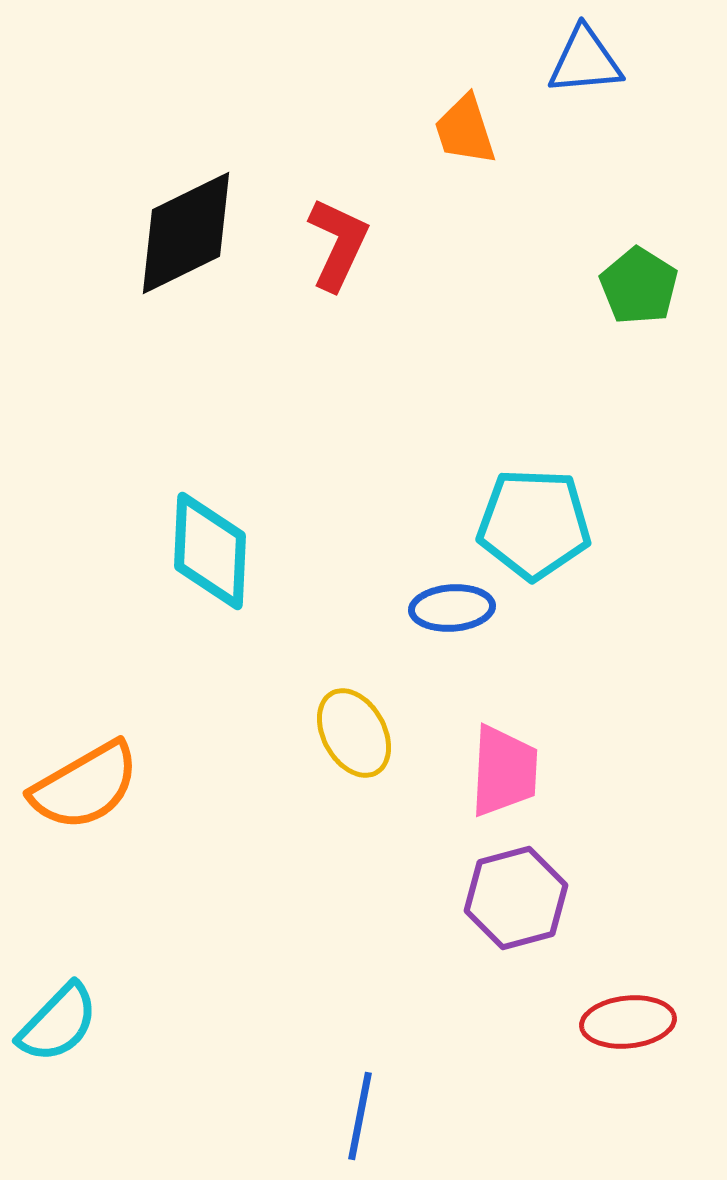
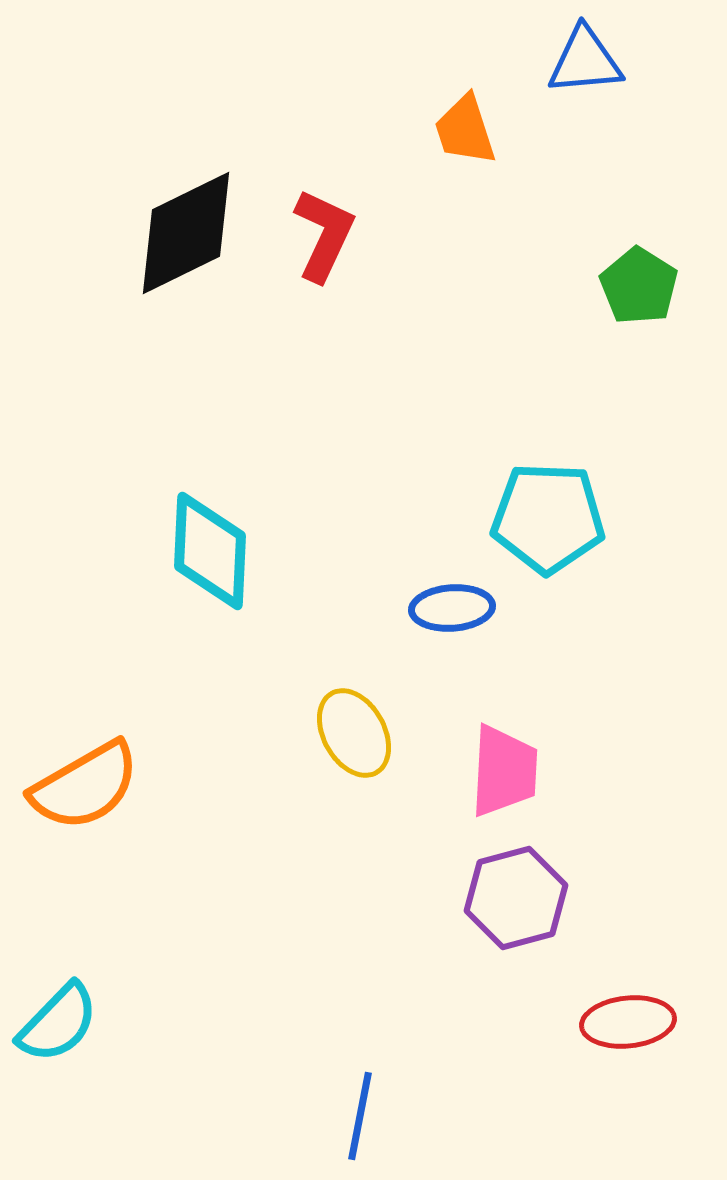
red L-shape: moved 14 px left, 9 px up
cyan pentagon: moved 14 px right, 6 px up
